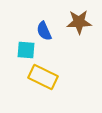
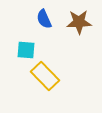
blue semicircle: moved 12 px up
yellow rectangle: moved 2 px right, 1 px up; rotated 20 degrees clockwise
